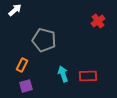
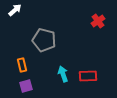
orange rectangle: rotated 40 degrees counterclockwise
